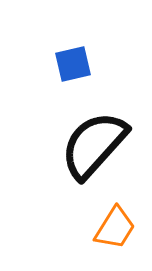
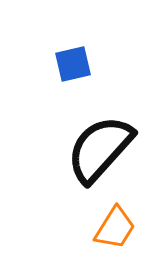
black semicircle: moved 6 px right, 4 px down
